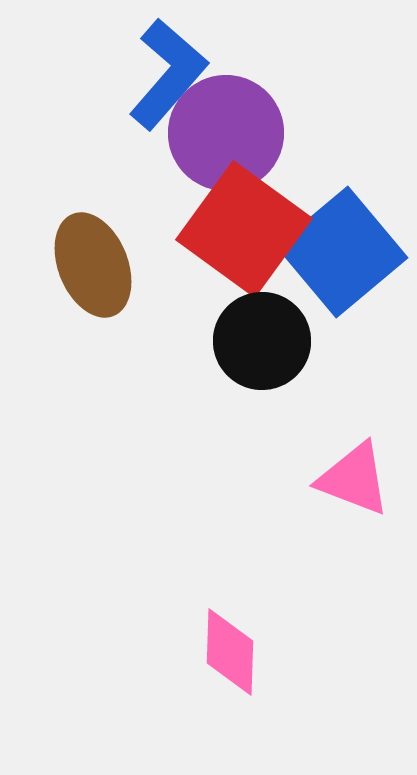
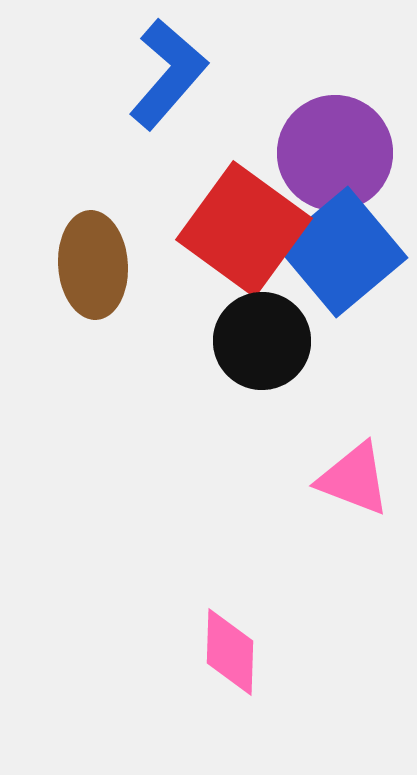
purple circle: moved 109 px right, 20 px down
brown ellipse: rotated 18 degrees clockwise
